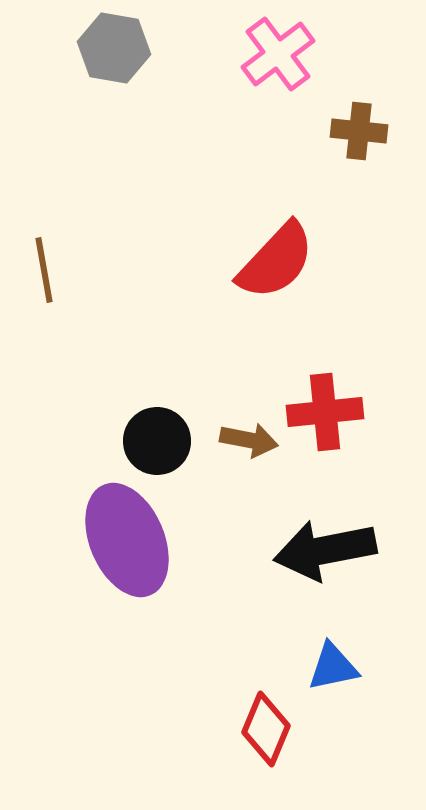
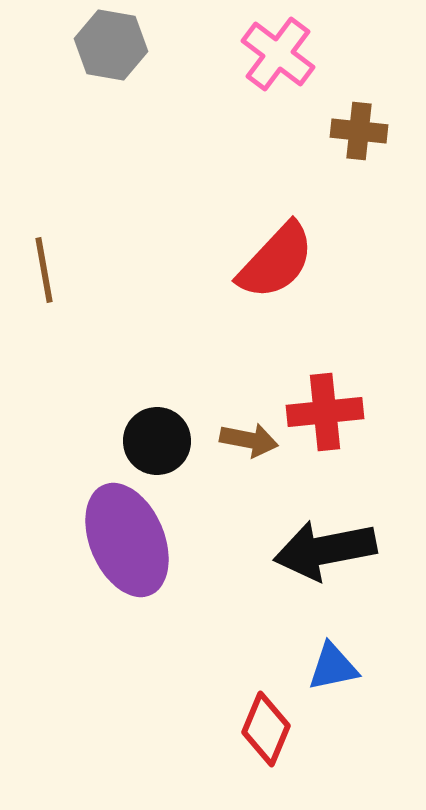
gray hexagon: moved 3 px left, 3 px up
pink cross: rotated 16 degrees counterclockwise
